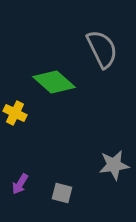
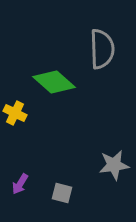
gray semicircle: rotated 24 degrees clockwise
